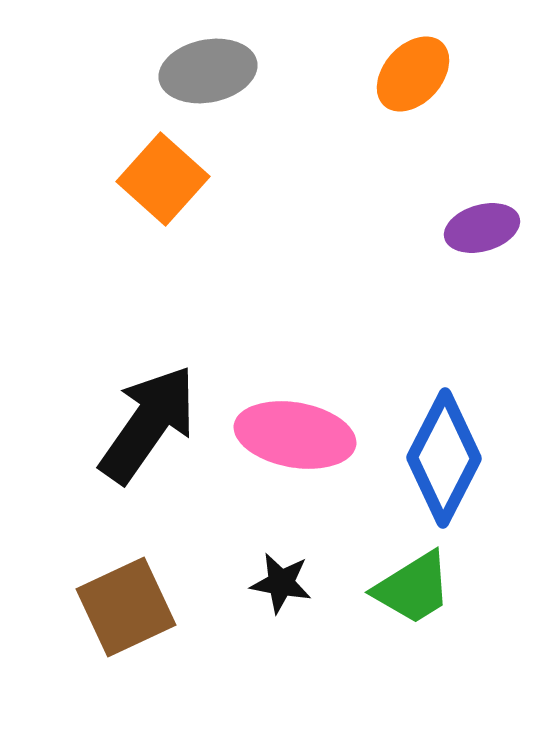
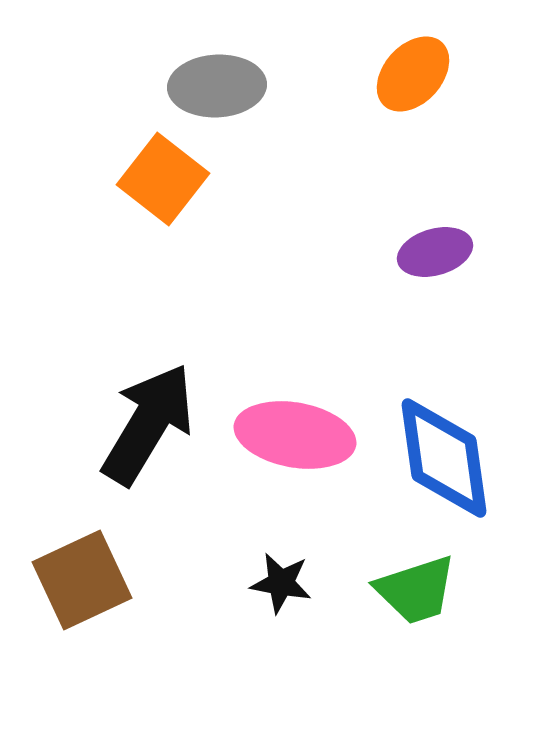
gray ellipse: moved 9 px right, 15 px down; rotated 8 degrees clockwise
orange square: rotated 4 degrees counterclockwise
purple ellipse: moved 47 px left, 24 px down
black arrow: rotated 4 degrees counterclockwise
blue diamond: rotated 35 degrees counterclockwise
green trapezoid: moved 3 px right, 2 px down; rotated 14 degrees clockwise
brown square: moved 44 px left, 27 px up
